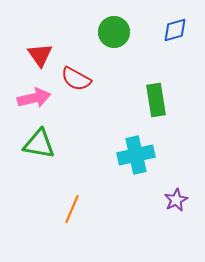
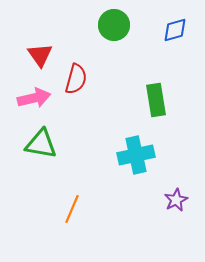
green circle: moved 7 px up
red semicircle: rotated 104 degrees counterclockwise
green triangle: moved 2 px right
